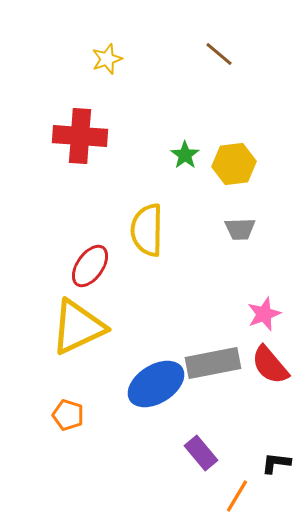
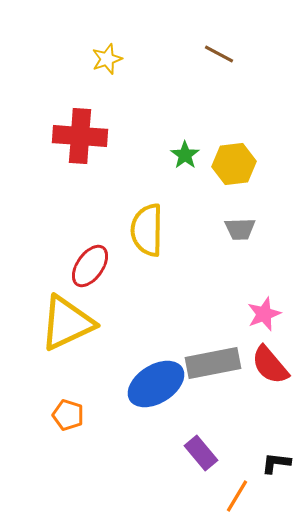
brown line: rotated 12 degrees counterclockwise
yellow triangle: moved 11 px left, 4 px up
